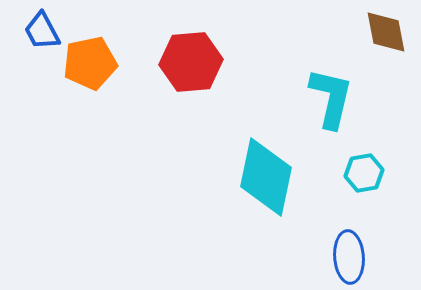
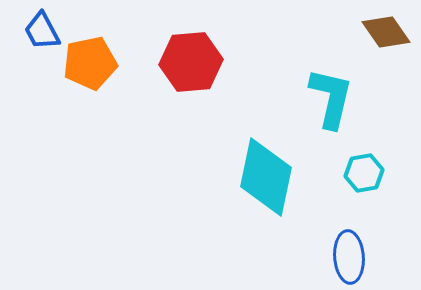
brown diamond: rotated 24 degrees counterclockwise
